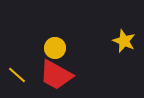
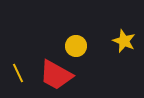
yellow circle: moved 21 px right, 2 px up
yellow line: moved 1 px right, 2 px up; rotated 24 degrees clockwise
